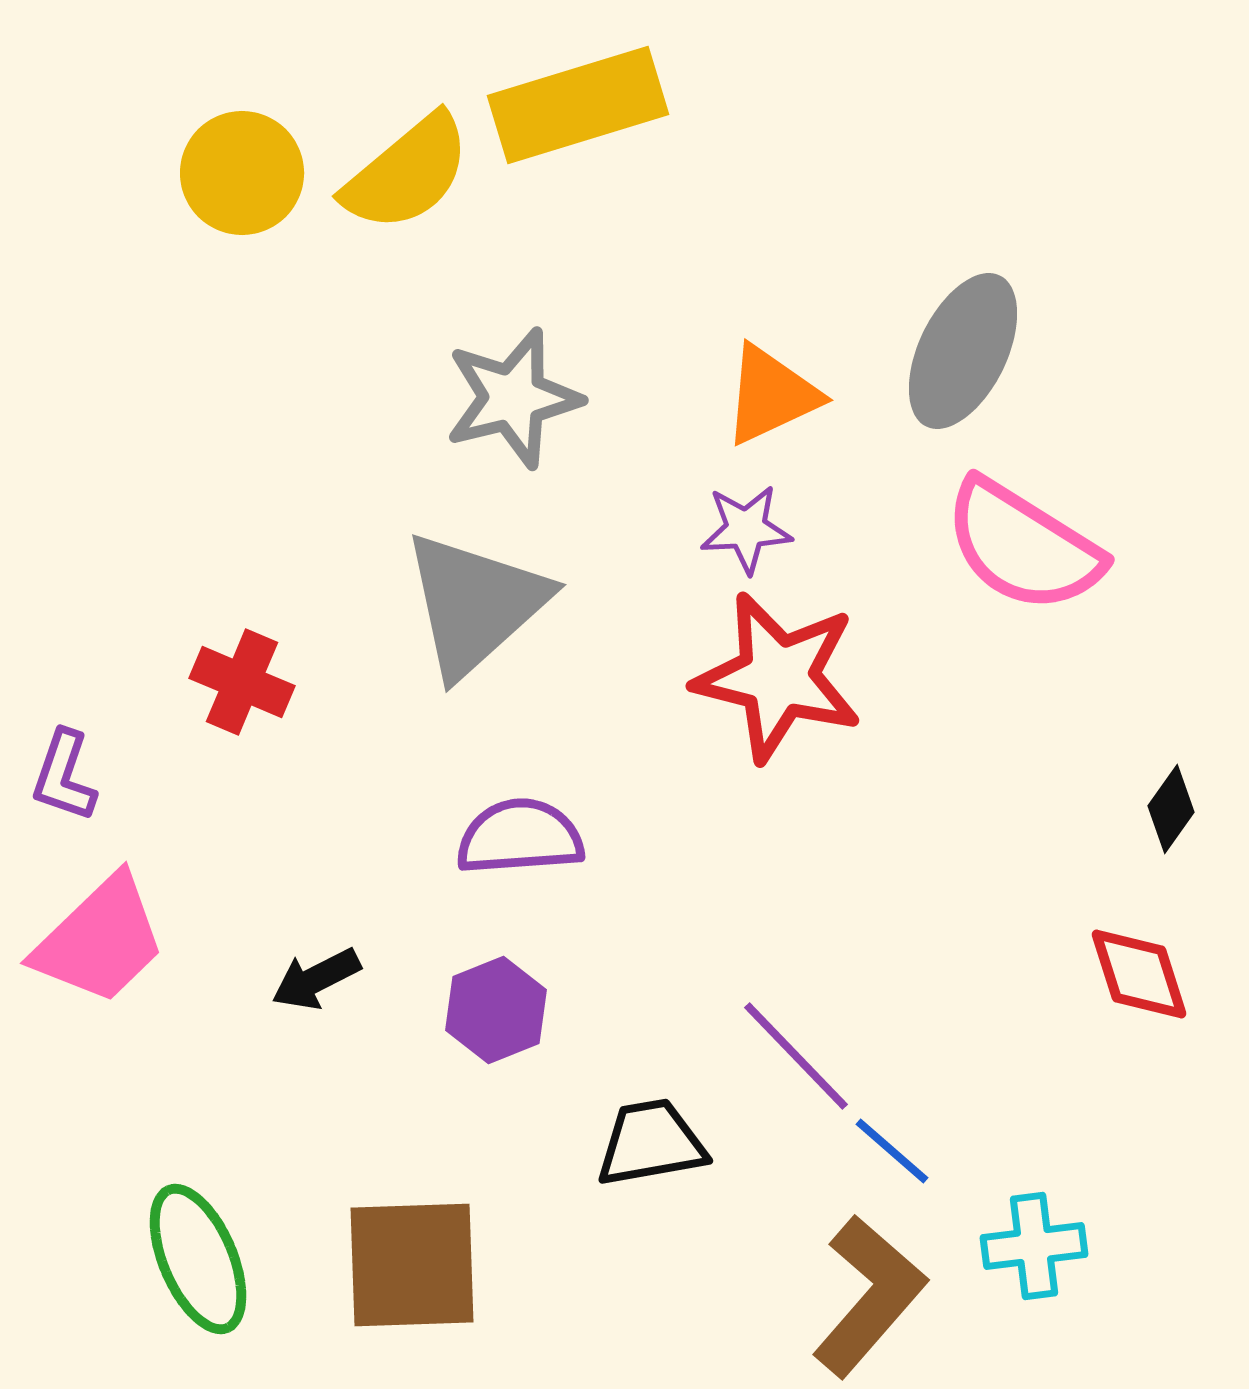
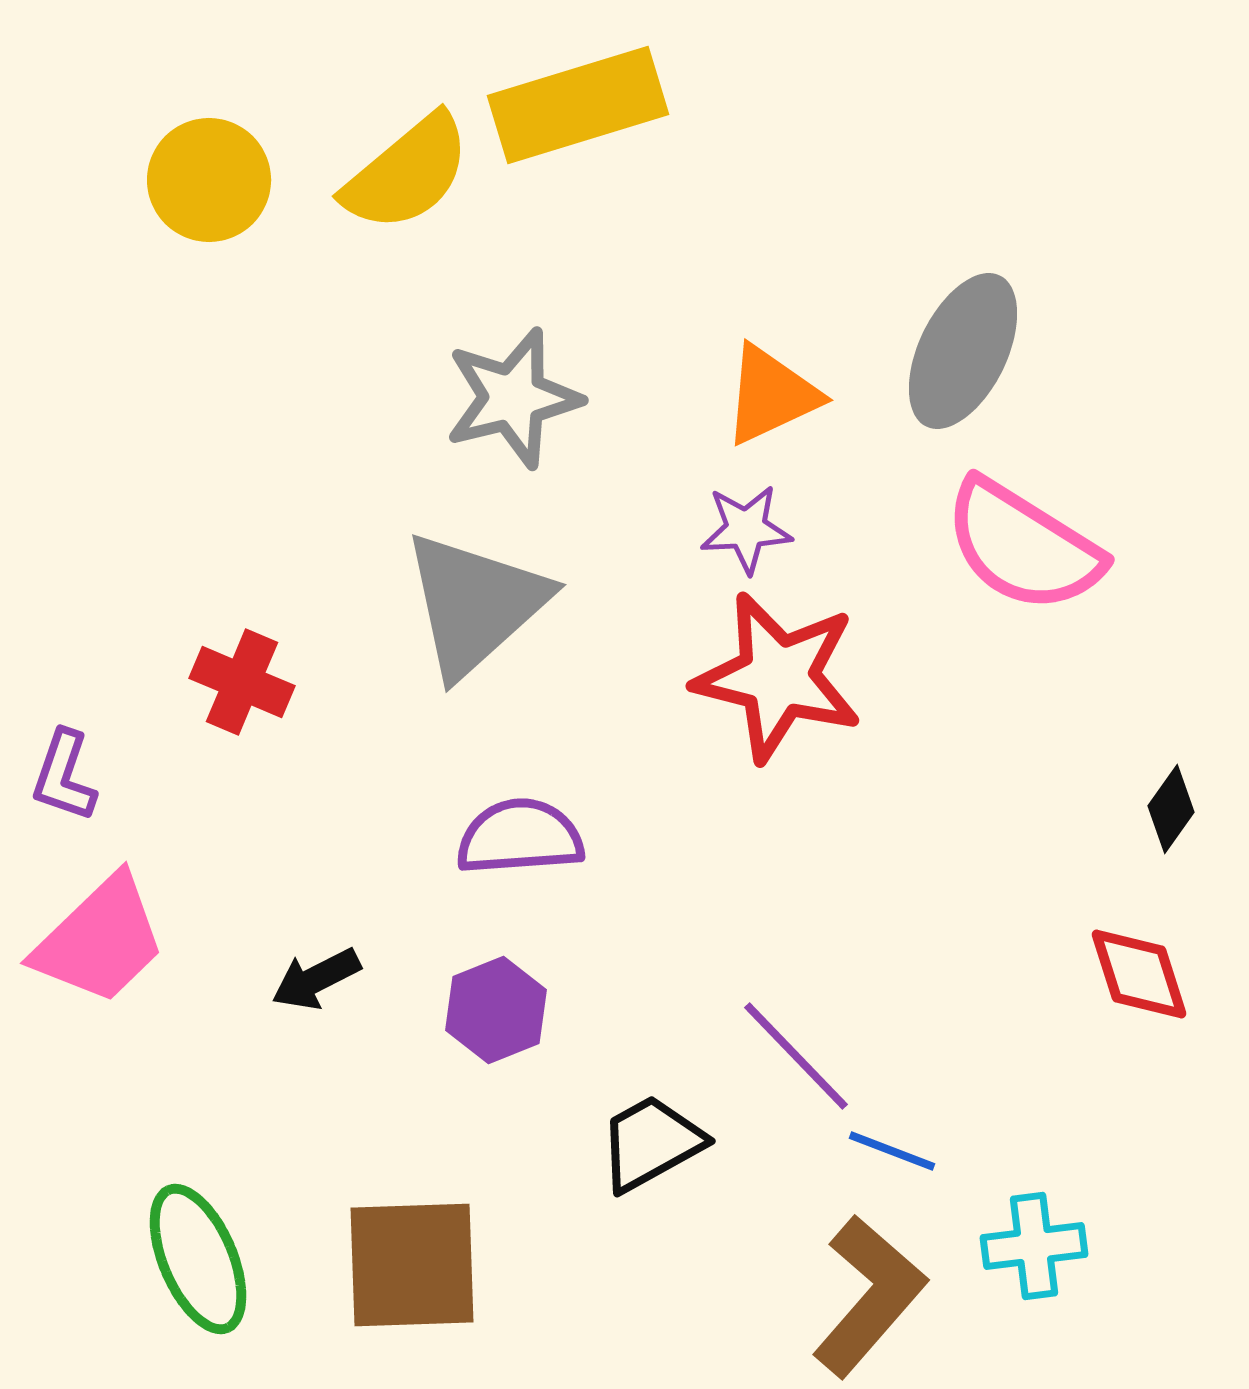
yellow circle: moved 33 px left, 7 px down
black trapezoid: rotated 19 degrees counterclockwise
blue line: rotated 20 degrees counterclockwise
